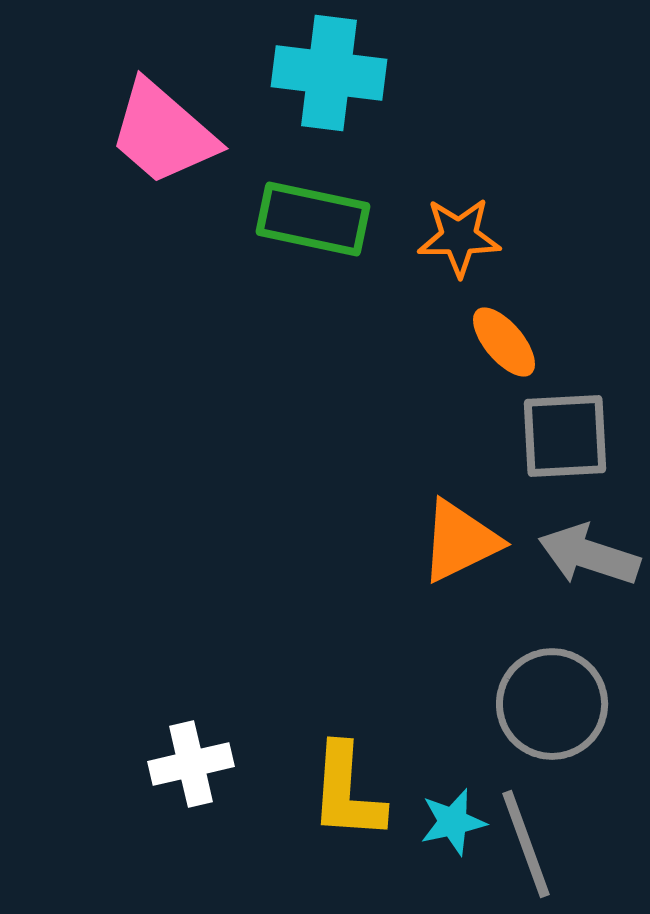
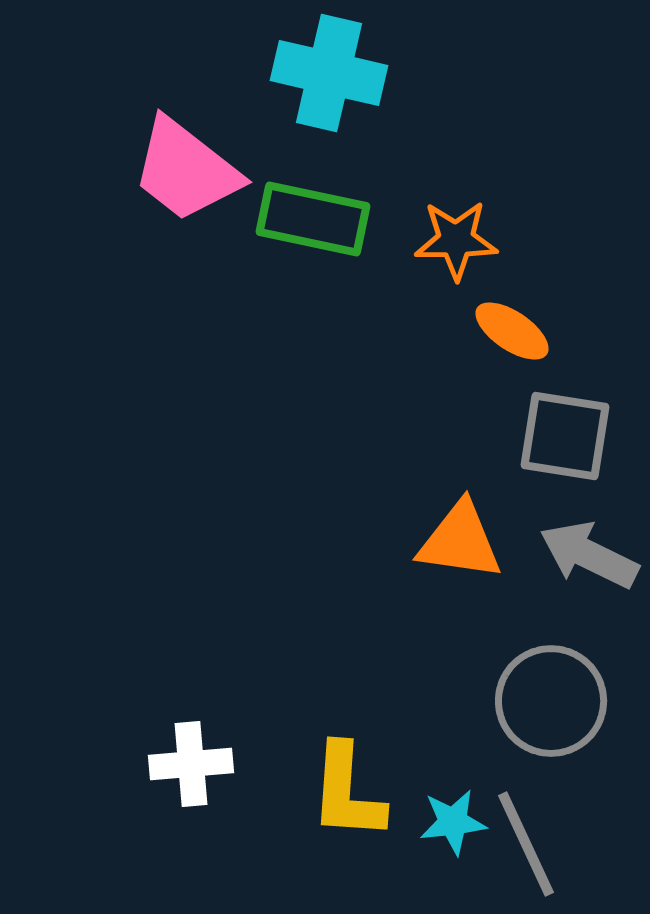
cyan cross: rotated 6 degrees clockwise
pink trapezoid: moved 23 px right, 37 px down; rotated 3 degrees counterclockwise
orange star: moved 3 px left, 3 px down
orange ellipse: moved 8 px right, 11 px up; rotated 16 degrees counterclockwise
gray square: rotated 12 degrees clockwise
orange triangle: rotated 34 degrees clockwise
gray arrow: rotated 8 degrees clockwise
gray circle: moved 1 px left, 3 px up
white cross: rotated 8 degrees clockwise
cyan star: rotated 6 degrees clockwise
gray line: rotated 5 degrees counterclockwise
